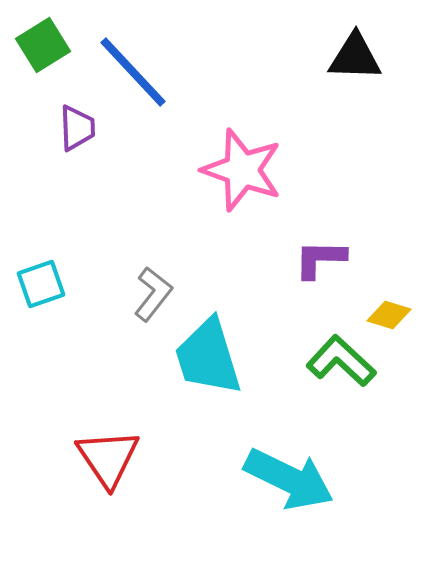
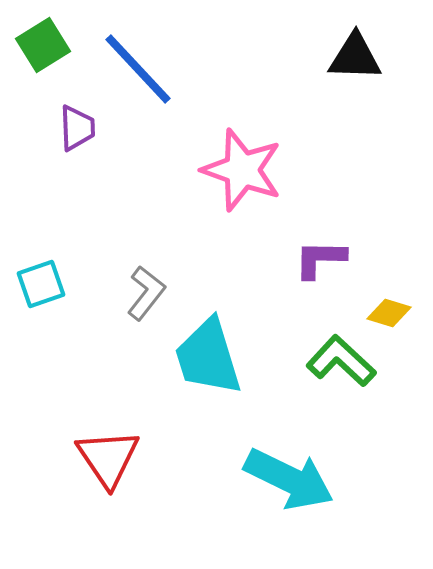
blue line: moved 5 px right, 3 px up
gray L-shape: moved 7 px left, 1 px up
yellow diamond: moved 2 px up
